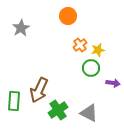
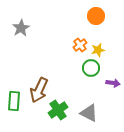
orange circle: moved 28 px right
